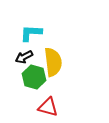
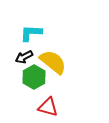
yellow semicircle: rotated 44 degrees counterclockwise
green hexagon: rotated 15 degrees clockwise
